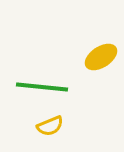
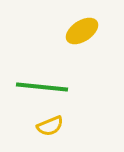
yellow ellipse: moved 19 px left, 26 px up
